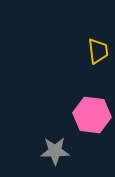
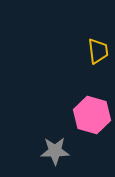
pink hexagon: rotated 9 degrees clockwise
